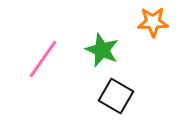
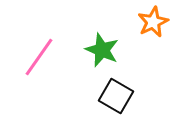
orange star: rotated 24 degrees counterclockwise
pink line: moved 4 px left, 2 px up
